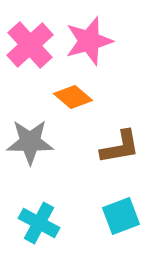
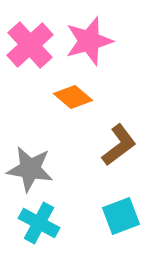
gray star: moved 27 px down; rotated 9 degrees clockwise
brown L-shape: moved 1 px left, 2 px up; rotated 27 degrees counterclockwise
